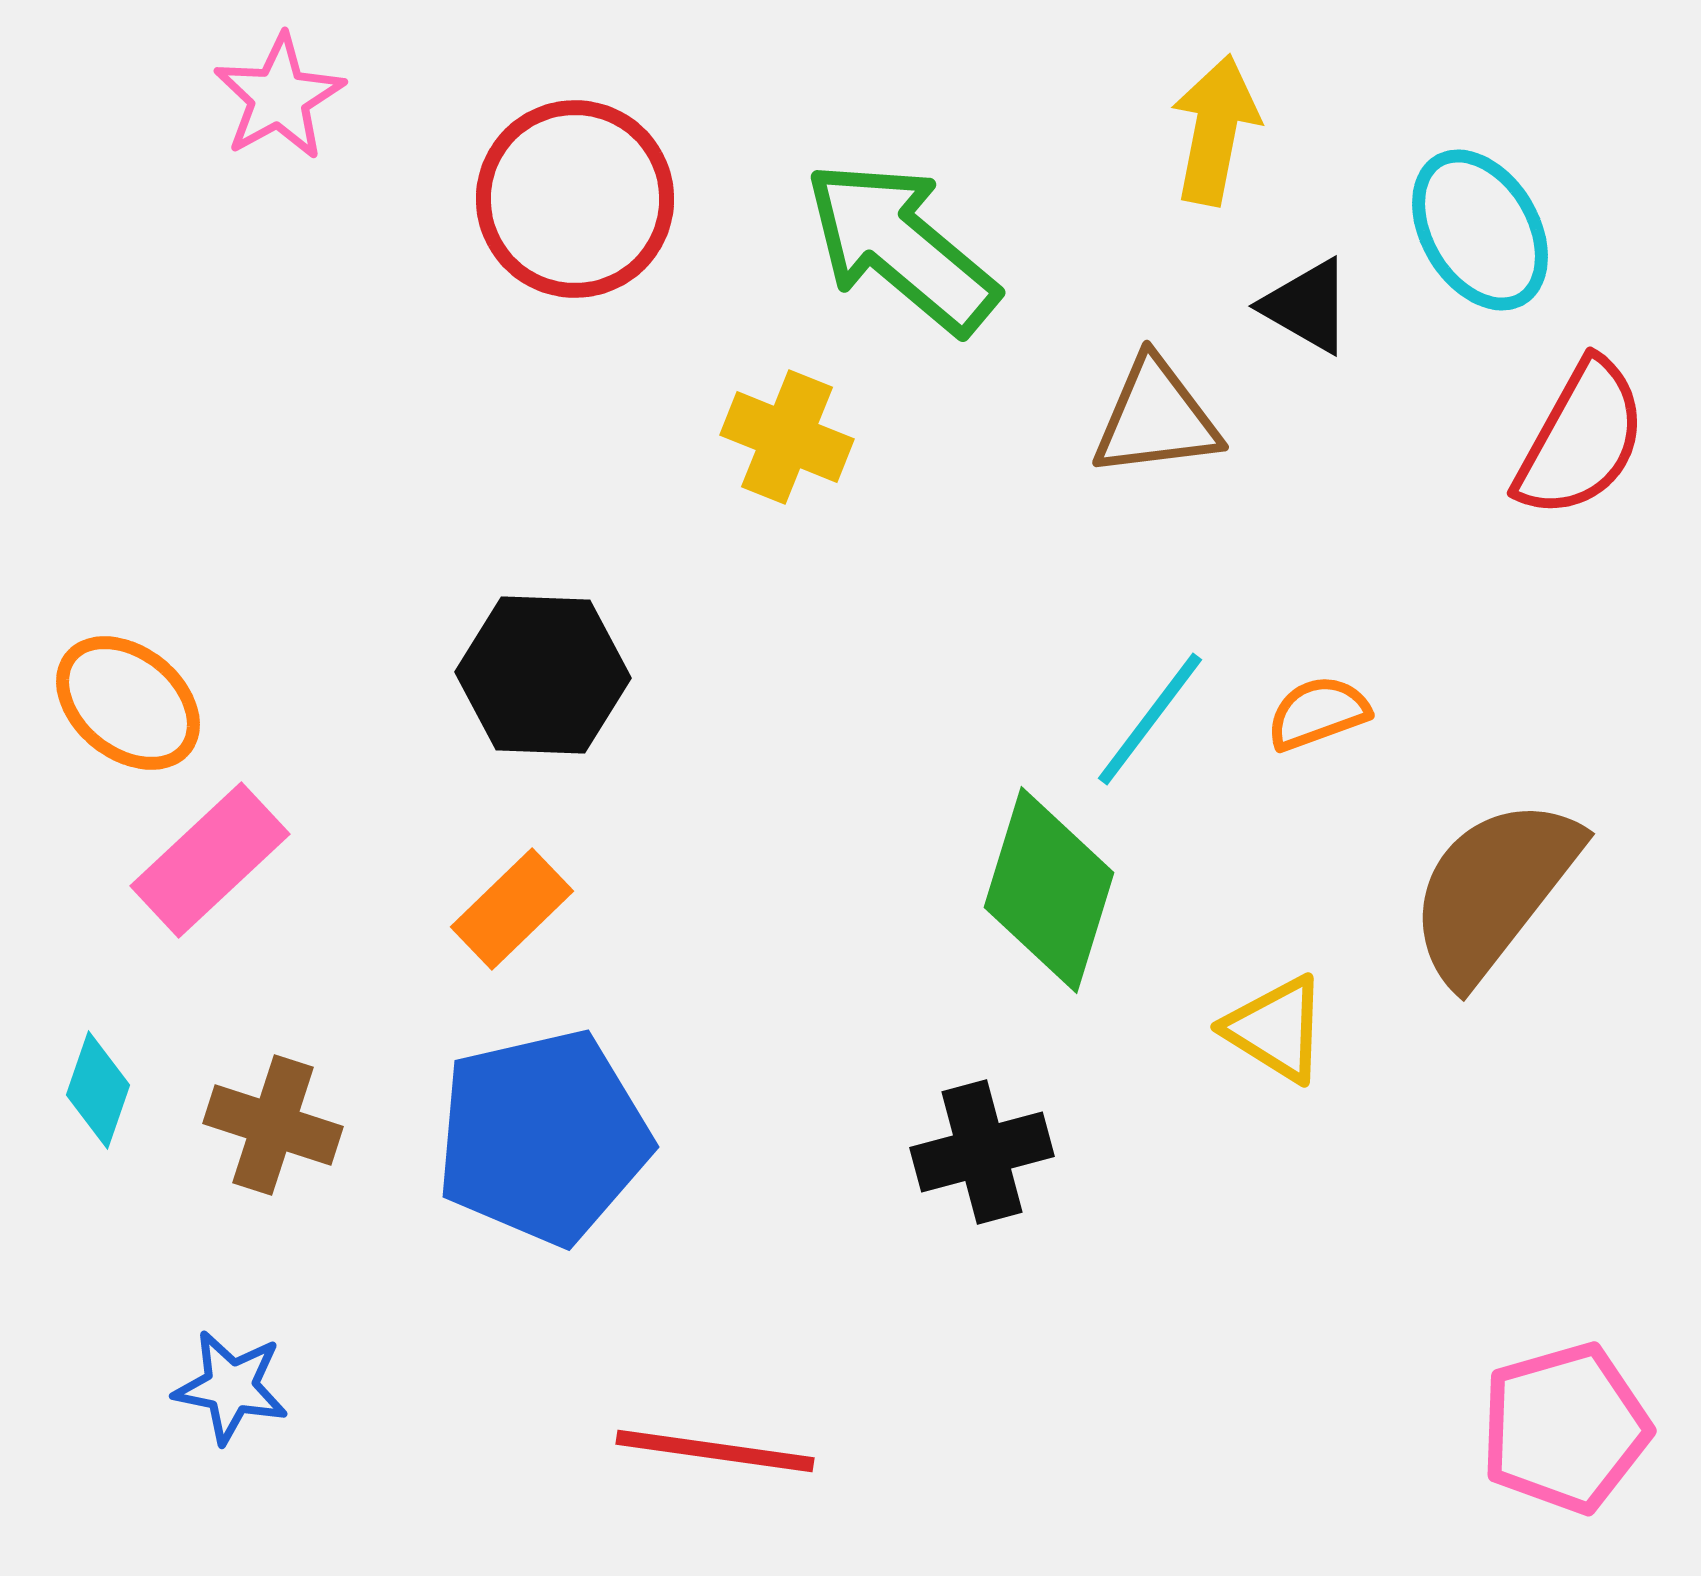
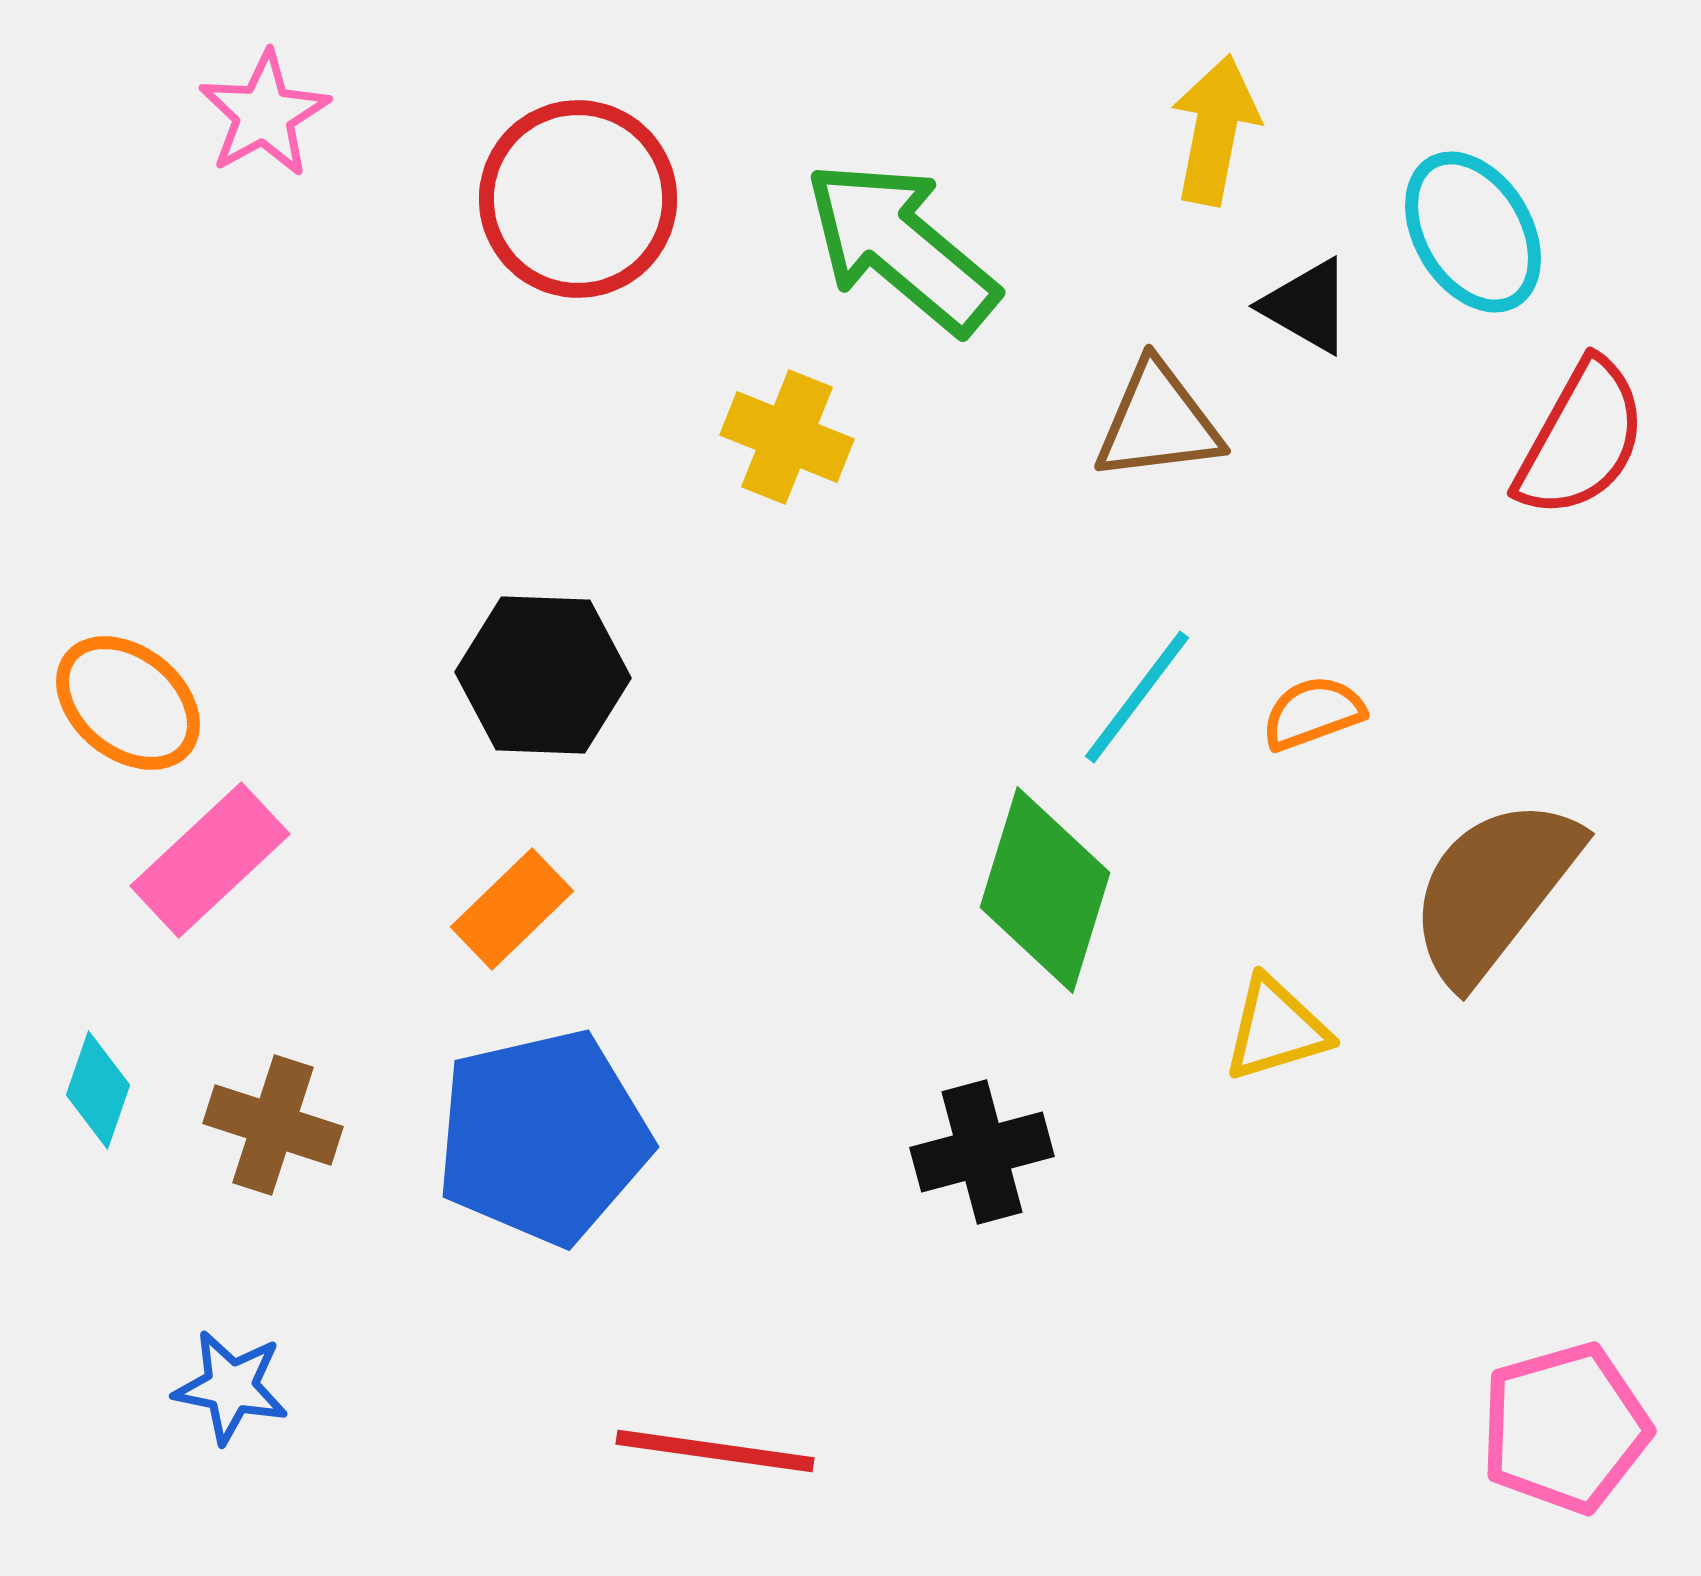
pink star: moved 15 px left, 17 px down
red circle: moved 3 px right
cyan ellipse: moved 7 px left, 2 px down
brown triangle: moved 2 px right, 4 px down
orange semicircle: moved 5 px left
cyan line: moved 13 px left, 22 px up
green diamond: moved 4 px left
yellow triangle: rotated 49 degrees counterclockwise
